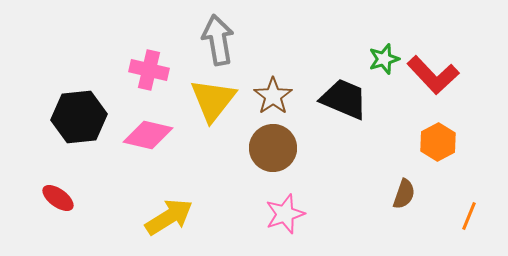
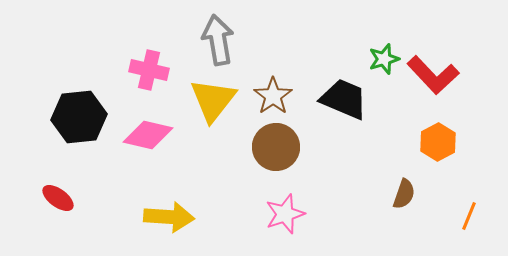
brown circle: moved 3 px right, 1 px up
yellow arrow: rotated 36 degrees clockwise
